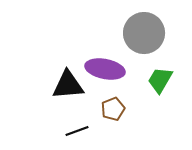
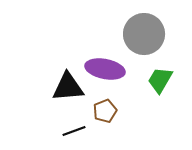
gray circle: moved 1 px down
black triangle: moved 2 px down
brown pentagon: moved 8 px left, 2 px down
black line: moved 3 px left
